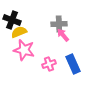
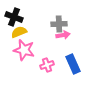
black cross: moved 2 px right, 3 px up
pink arrow: rotated 120 degrees clockwise
pink cross: moved 2 px left, 1 px down
